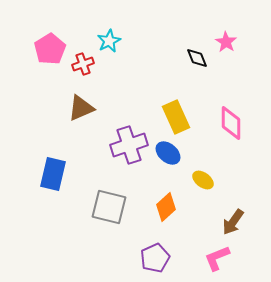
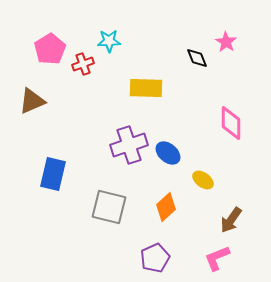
cyan star: rotated 25 degrees clockwise
brown triangle: moved 49 px left, 7 px up
yellow rectangle: moved 30 px left, 29 px up; rotated 64 degrees counterclockwise
brown arrow: moved 2 px left, 2 px up
